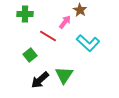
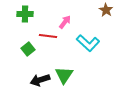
brown star: moved 26 px right
red line: rotated 24 degrees counterclockwise
green square: moved 2 px left, 6 px up
black arrow: rotated 24 degrees clockwise
